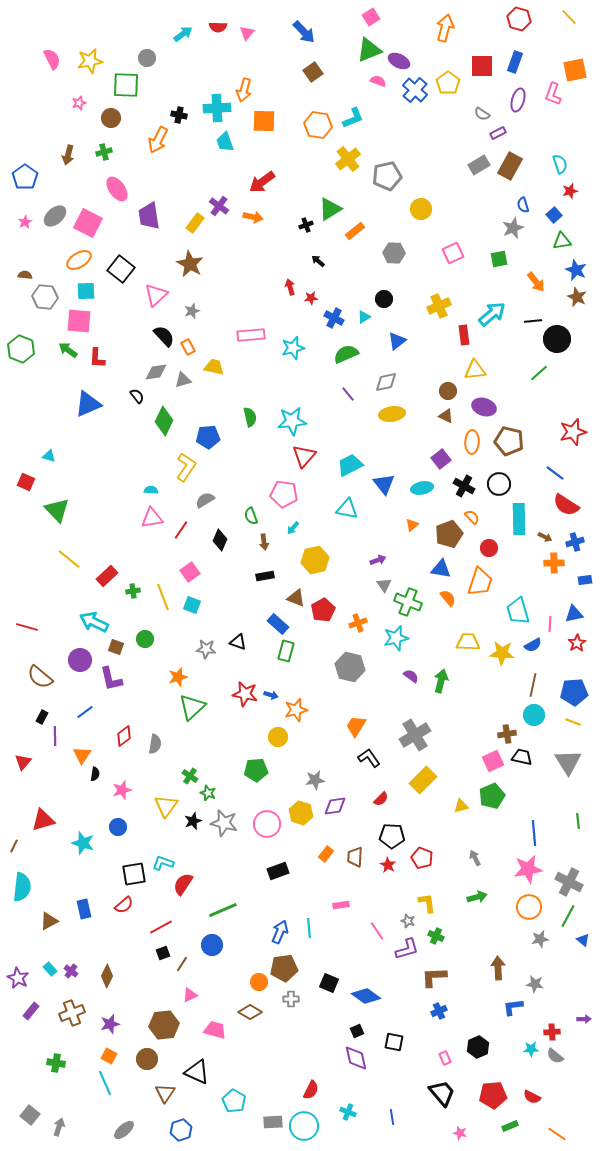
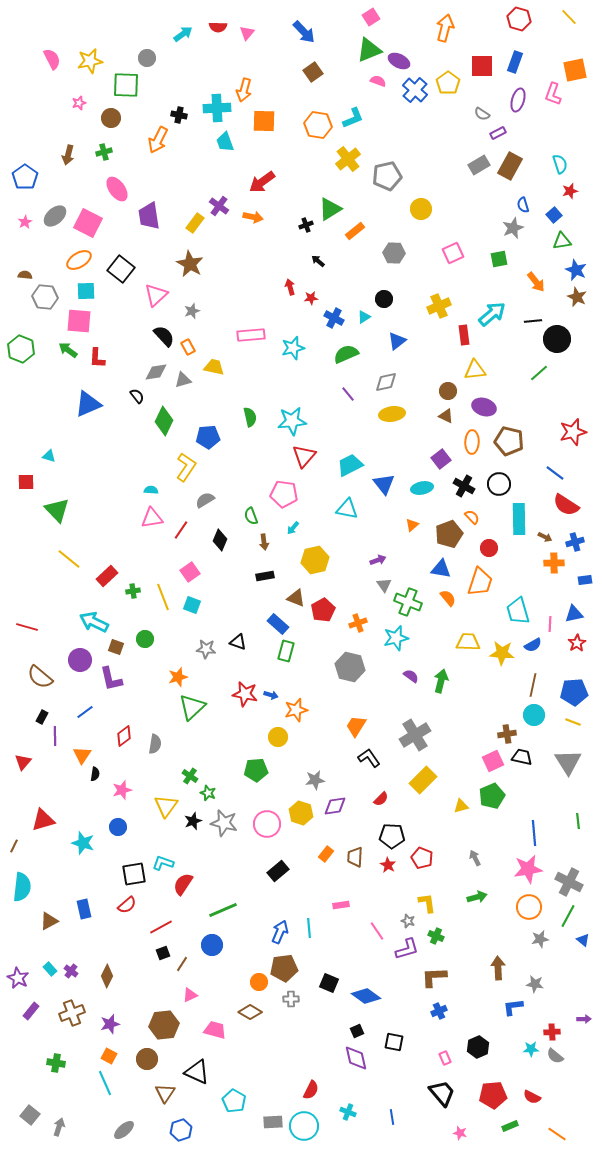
red square at (26, 482): rotated 24 degrees counterclockwise
black rectangle at (278, 871): rotated 20 degrees counterclockwise
red semicircle at (124, 905): moved 3 px right
